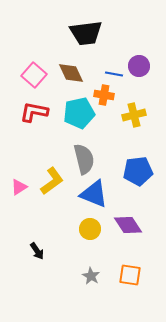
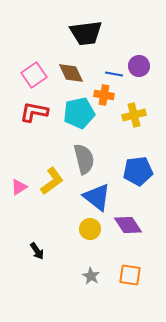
pink square: rotated 15 degrees clockwise
blue triangle: moved 3 px right, 3 px down; rotated 16 degrees clockwise
